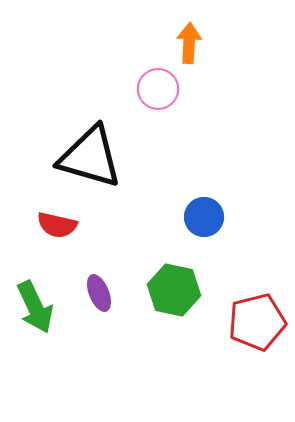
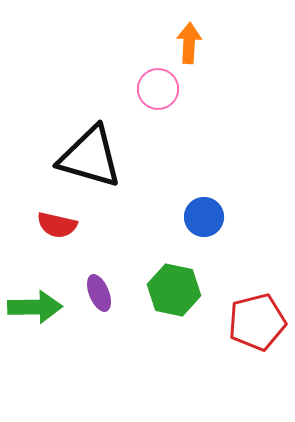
green arrow: rotated 66 degrees counterclockwise
